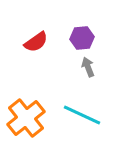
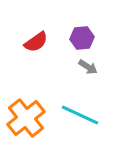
gray arrow: rotated 144 degrees clockwise
cyan line: moved 2 px left
